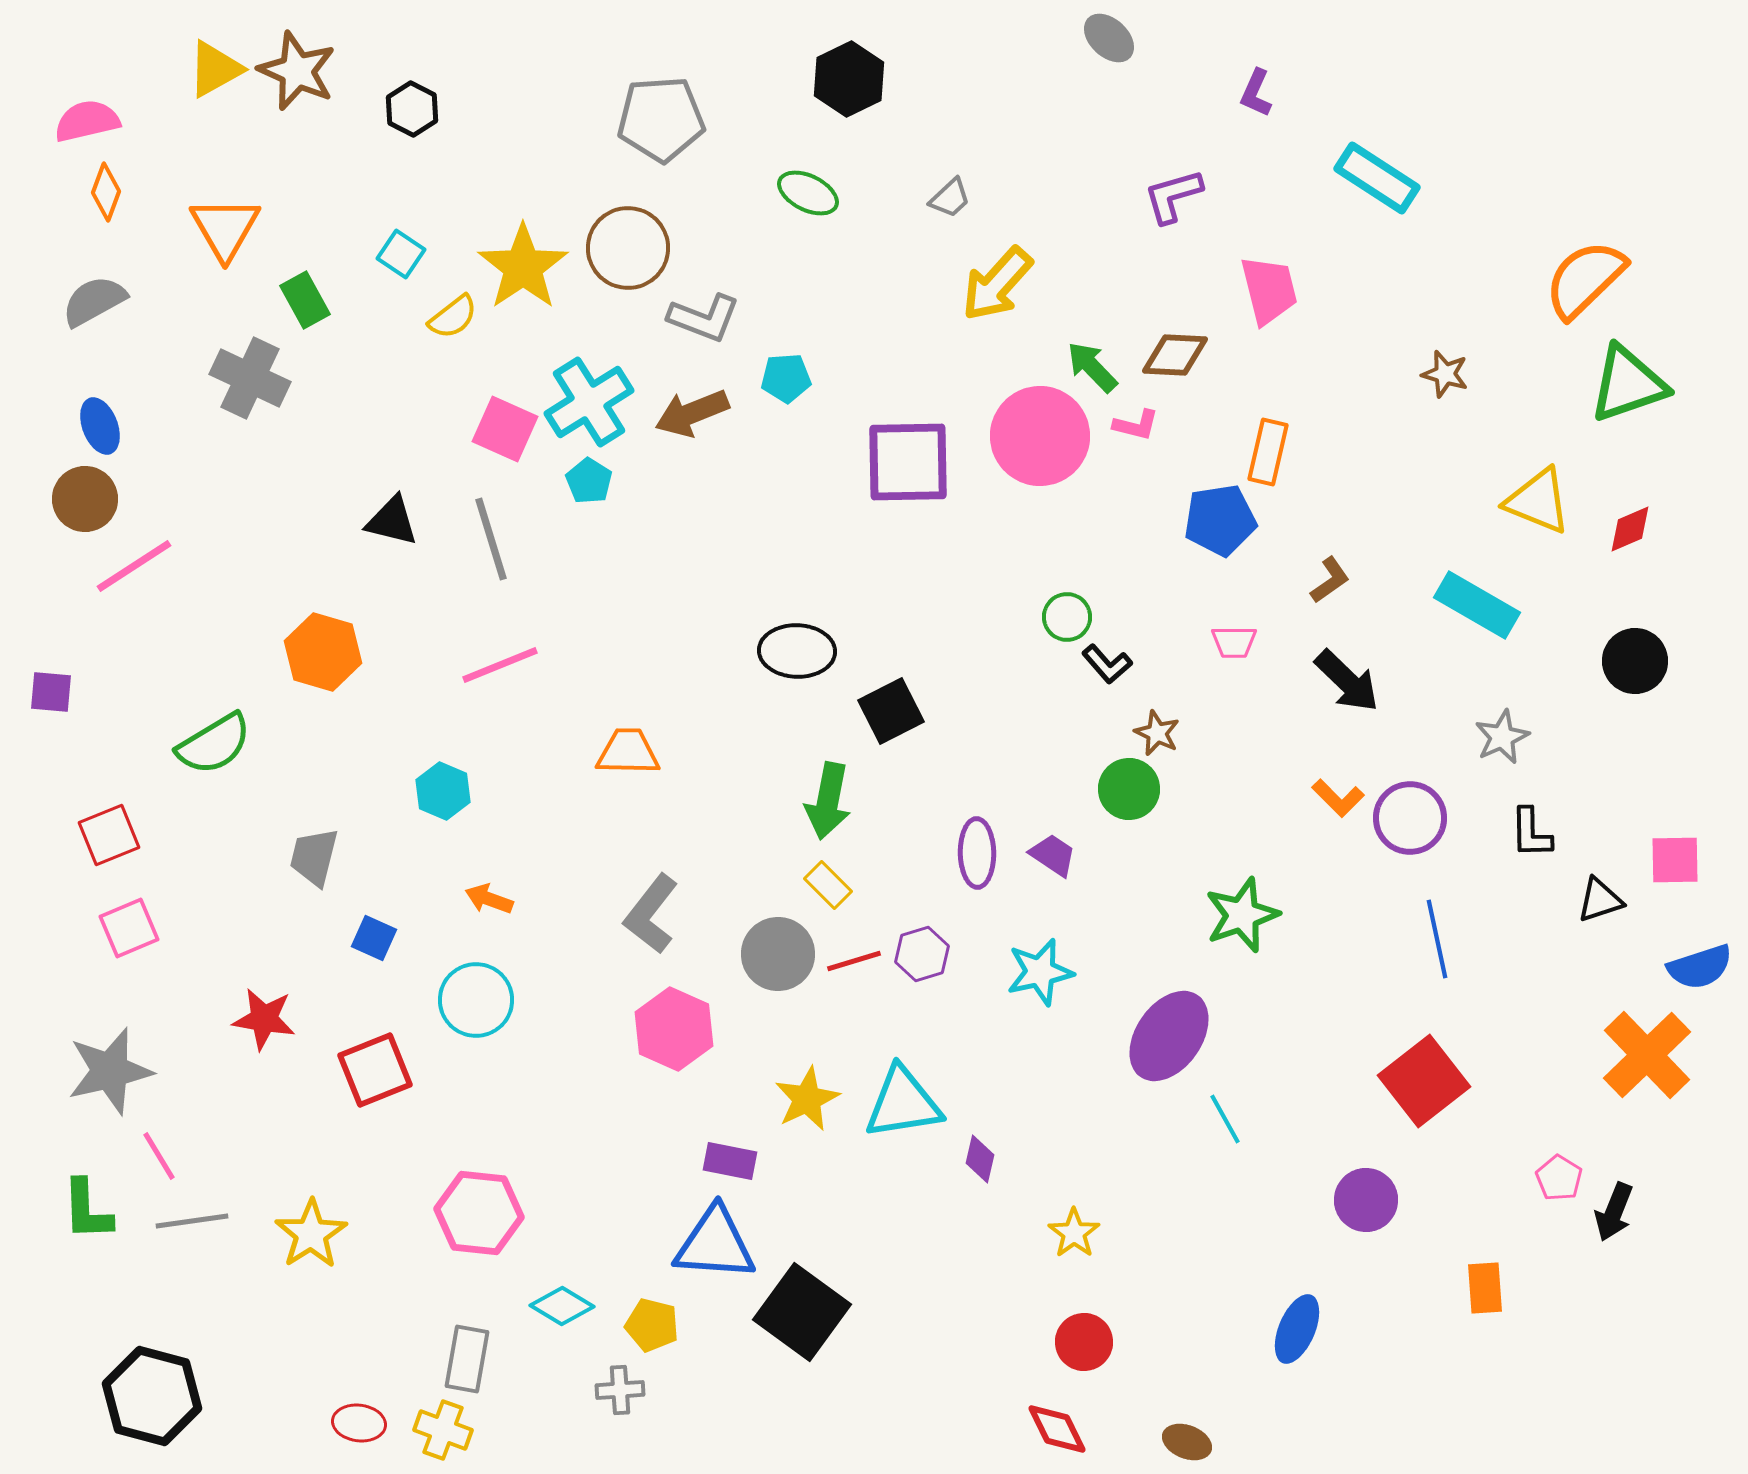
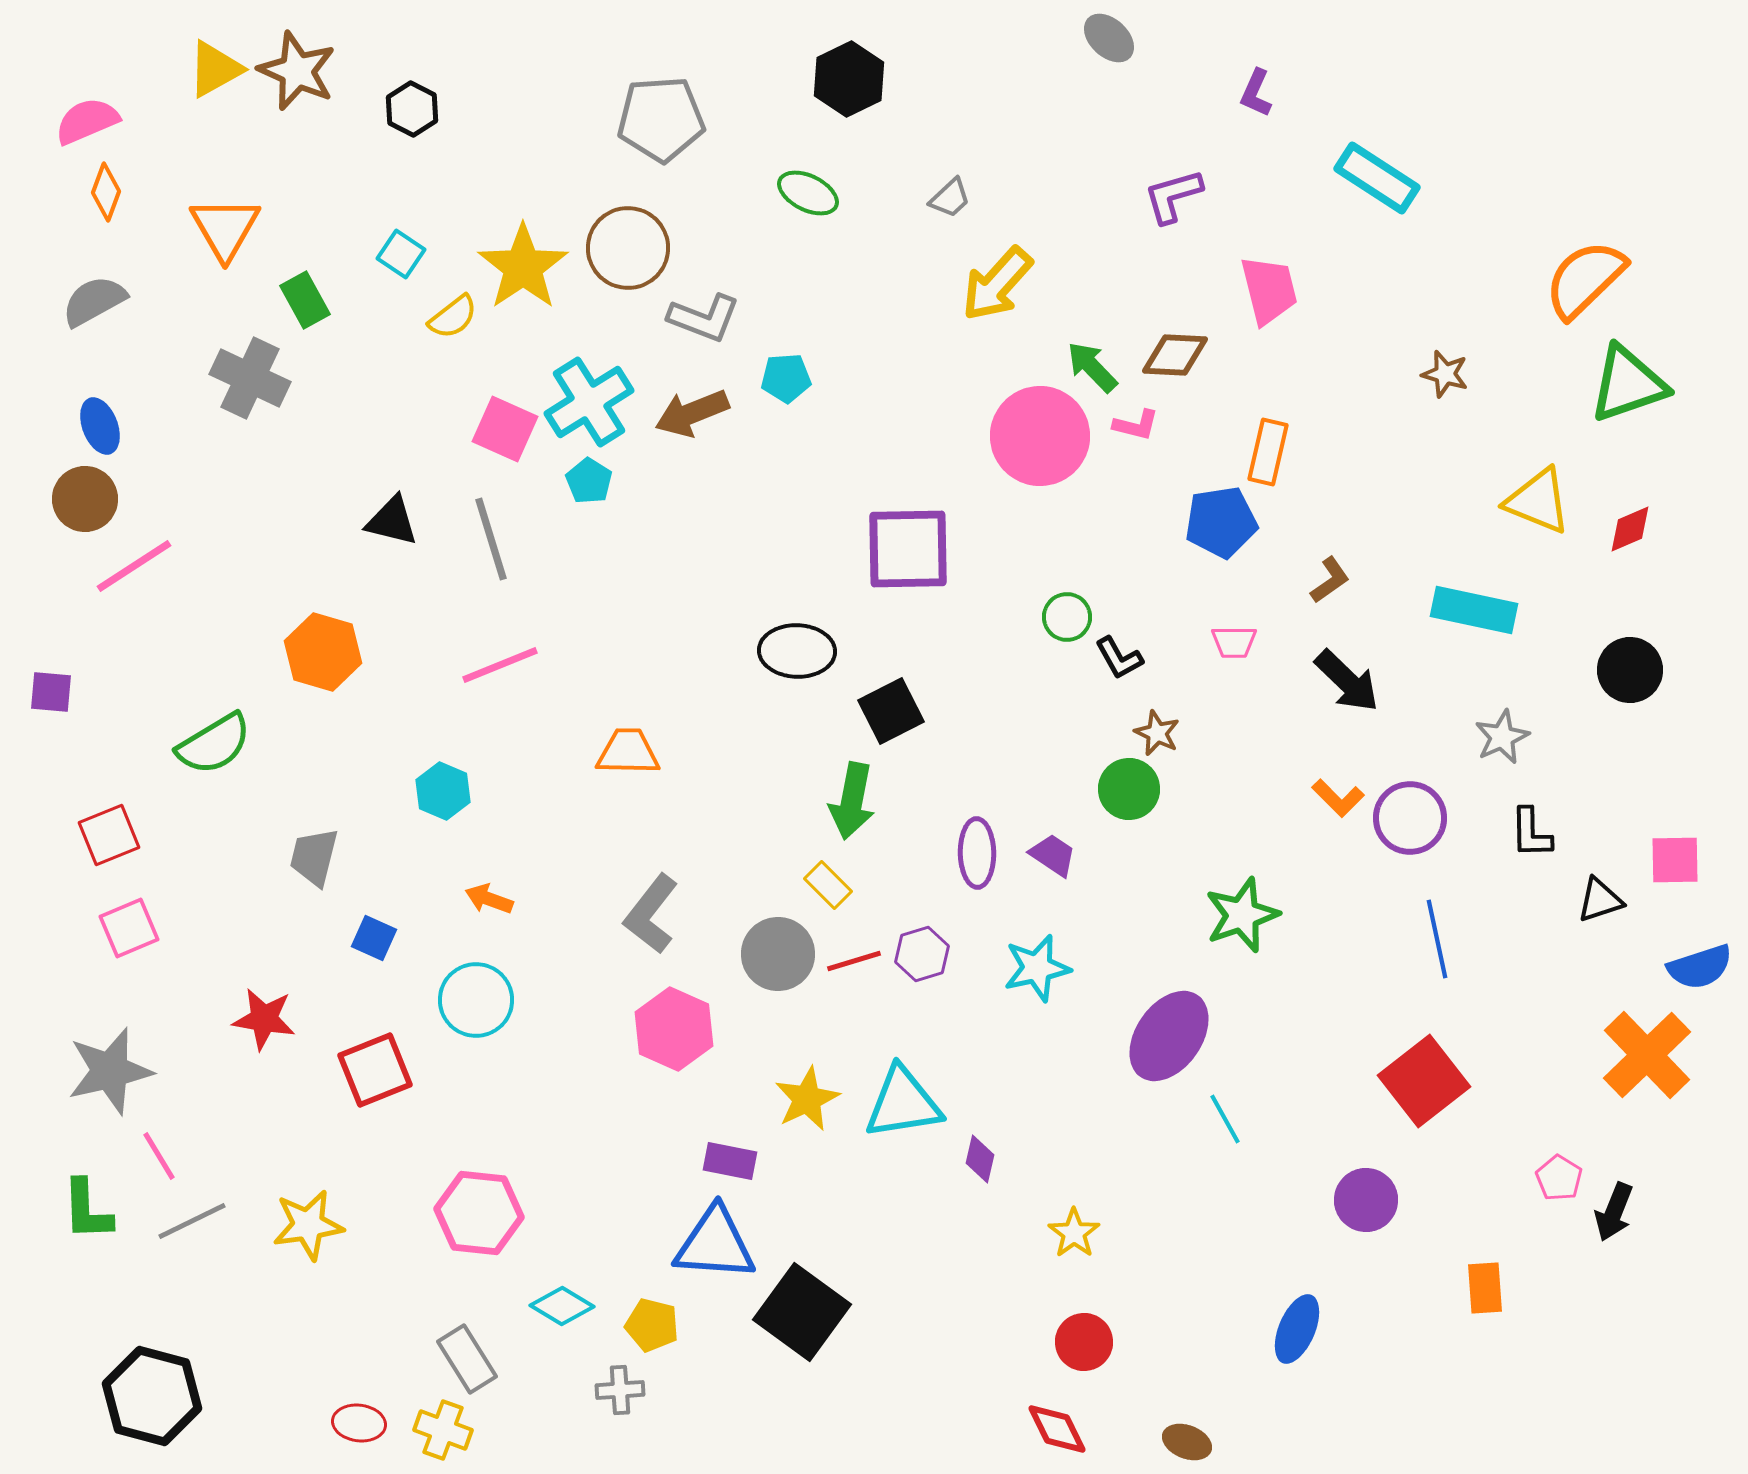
pink semicircle at (87, 121): rotated 10 degrees counterclockwise
purple square at (908, 462): moved 87 px down
blue pentagon at (1220, 520): moved 1 px right, 2 px down
cyan rectangle at (1477, 605): moved 3 px left, 5 px down; rotated 18 degrees counterclockwise
black circle at (1635, 661): moved 5 px left, 9 px down
black L-shape at (1107, 664): moved 12 px right, 6 px up; rotated 12 degrees clockwise
green arrow at (828, 801): moved 24 px right
cyan star at (1040, 972): moved 3 px left, 4 px up
gray line at (192, 1221): rotated 18 degrees counterclockwise
yellow star at (311, 1234): moved 3 px left, 9 px up; rotated 24 degrees clockwise
gray rectangle at (467, 1359): rotated 42 degrees counterclockwise
